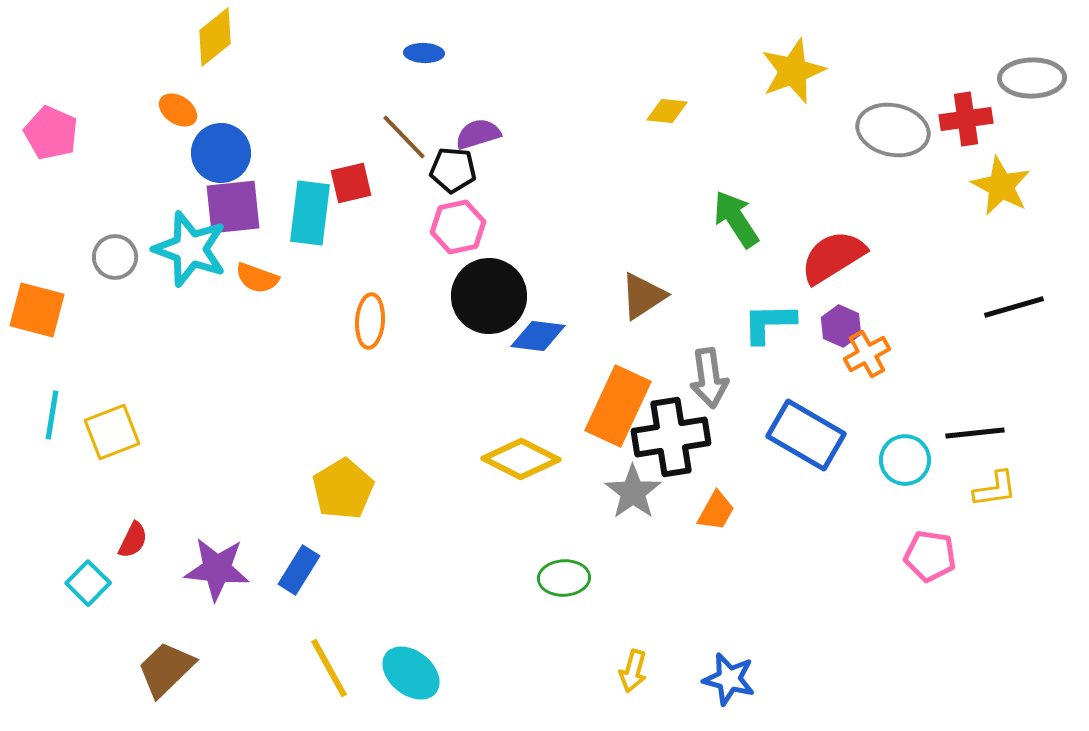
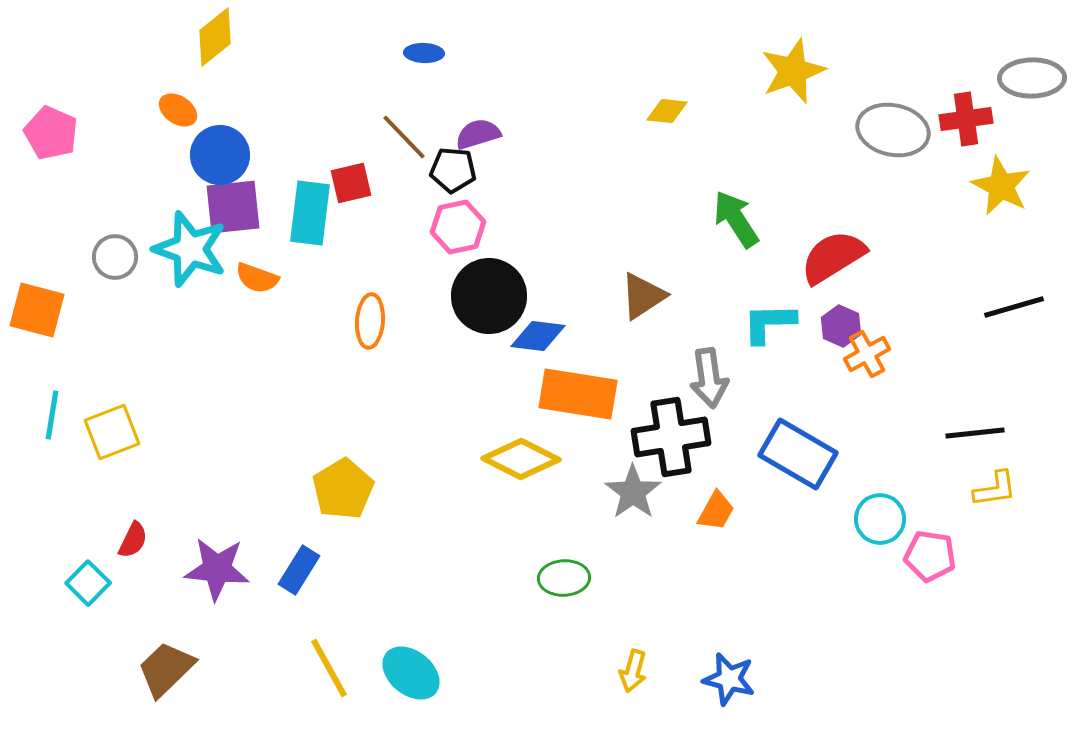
blue circle at (221, 153): moved 1 px left, 2 px down
orange rectangle at (618, 406): moved 40 px left, 12 px up; rotated 74 degrees clockwise
blue rectangle at (806, 435): moved 8 px left, 19 px down
cyan circle at (905, 460): moved 25 px left, 59 px down
